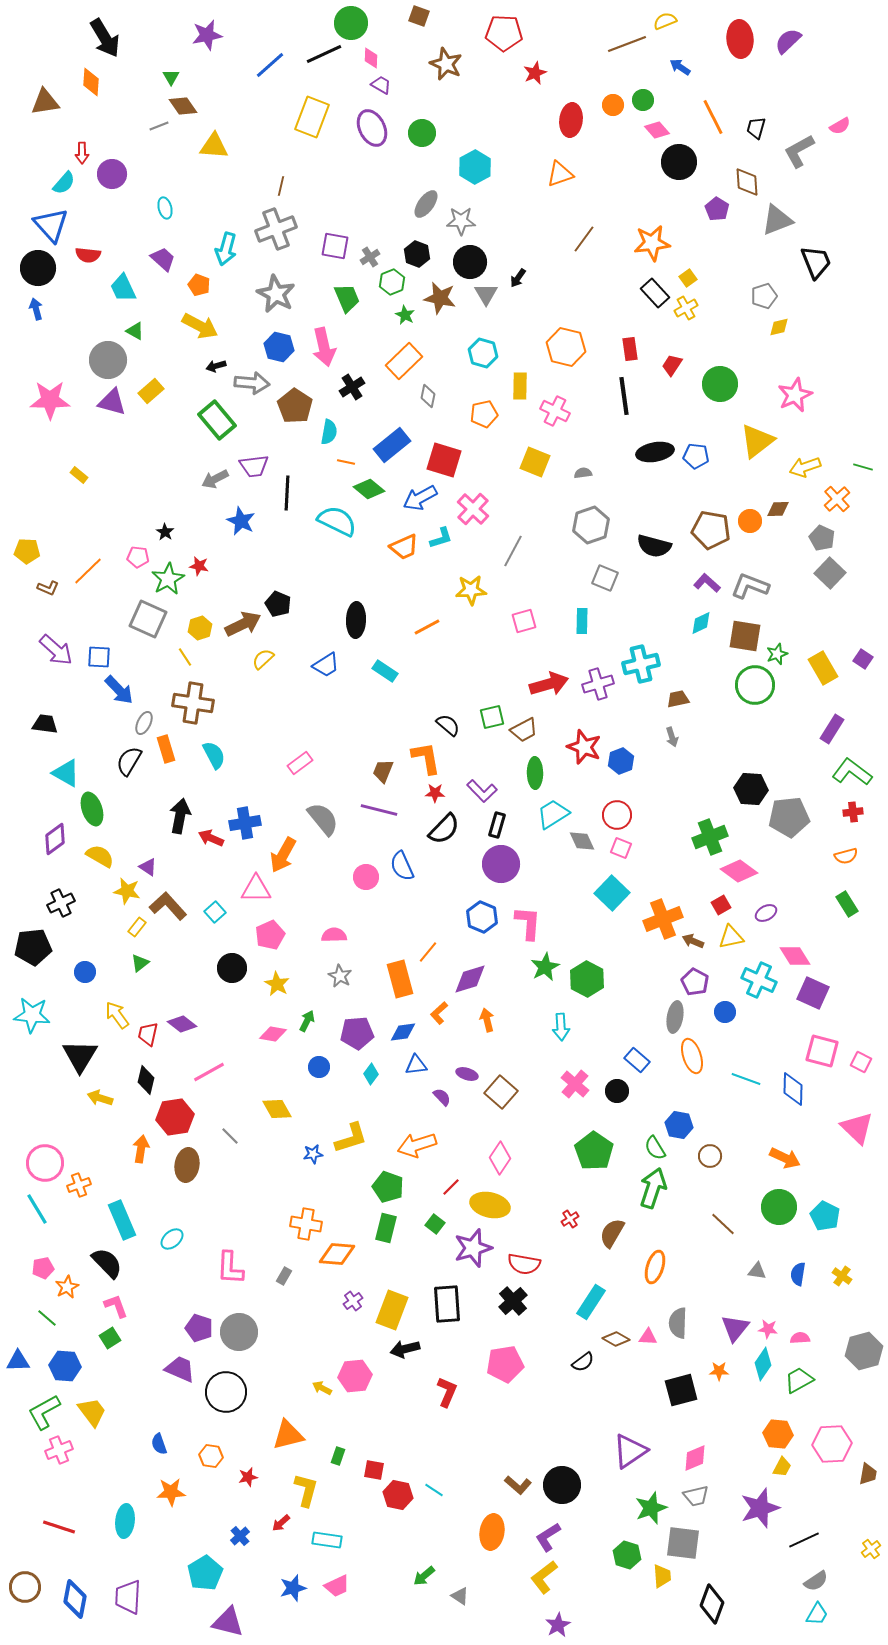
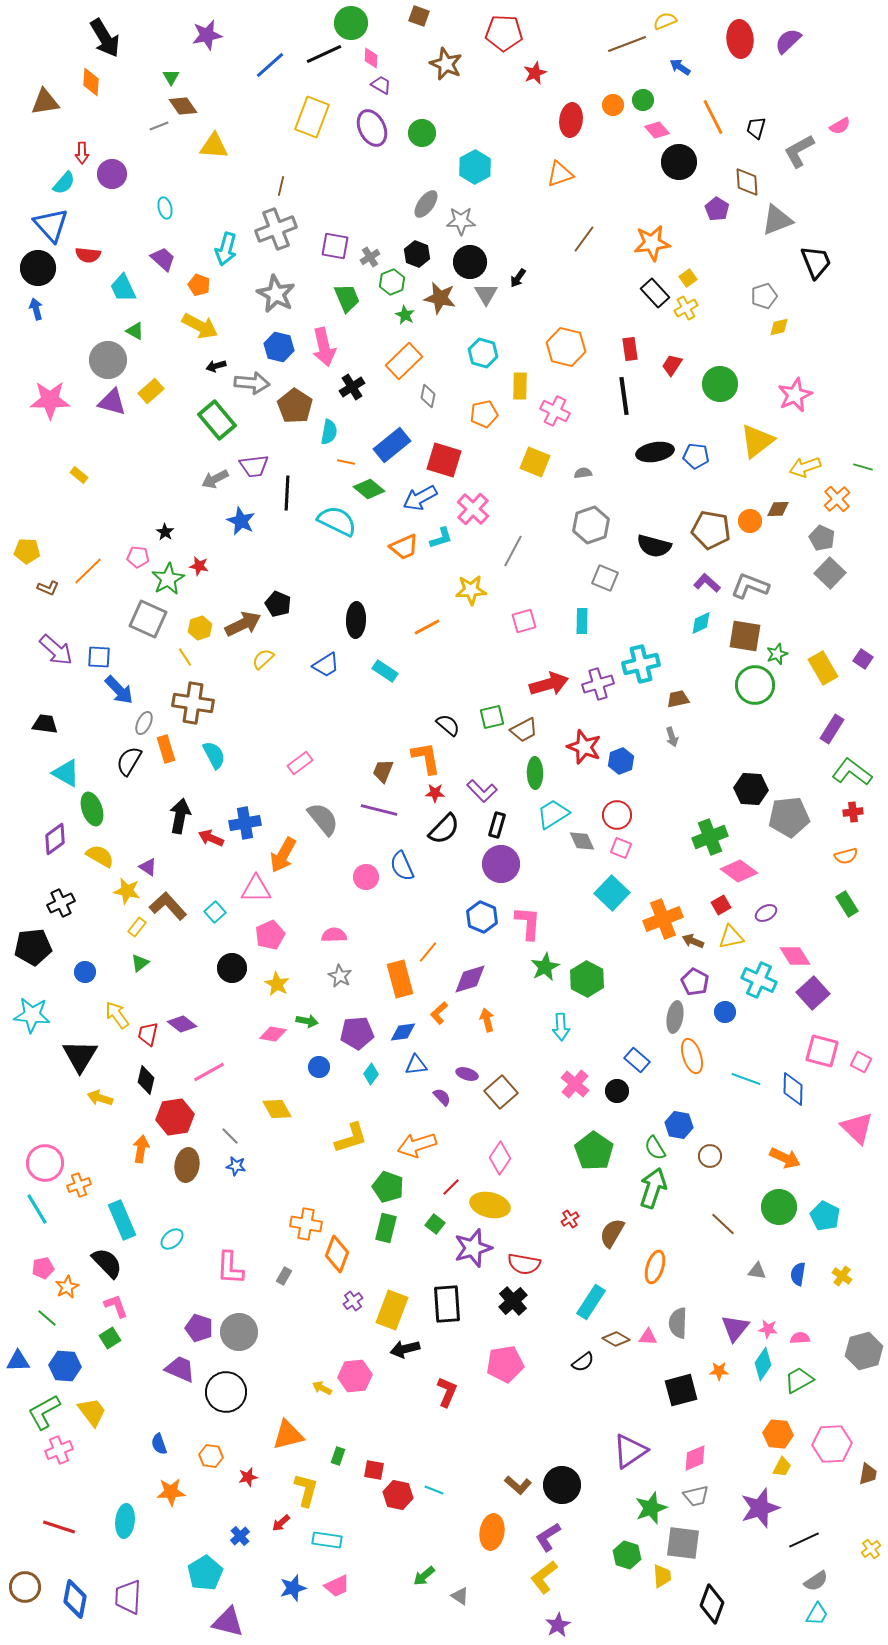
purple square at (813, 993): rotated 24 degrees clockwise
green arrow at (307, 1021): rotated 75 degrees clockwise
brown square at (501, 1092): rotated 8 degrees clockwise
blue star at (313, 1154): moved 77 px left, 12 px down; rotated 18 degrees clockwise
orange diamond at (337, 1254): rotated 75 degrees counterclockwise
cyan line at (434, 1490): rotated 12 degrees counterclockwise
